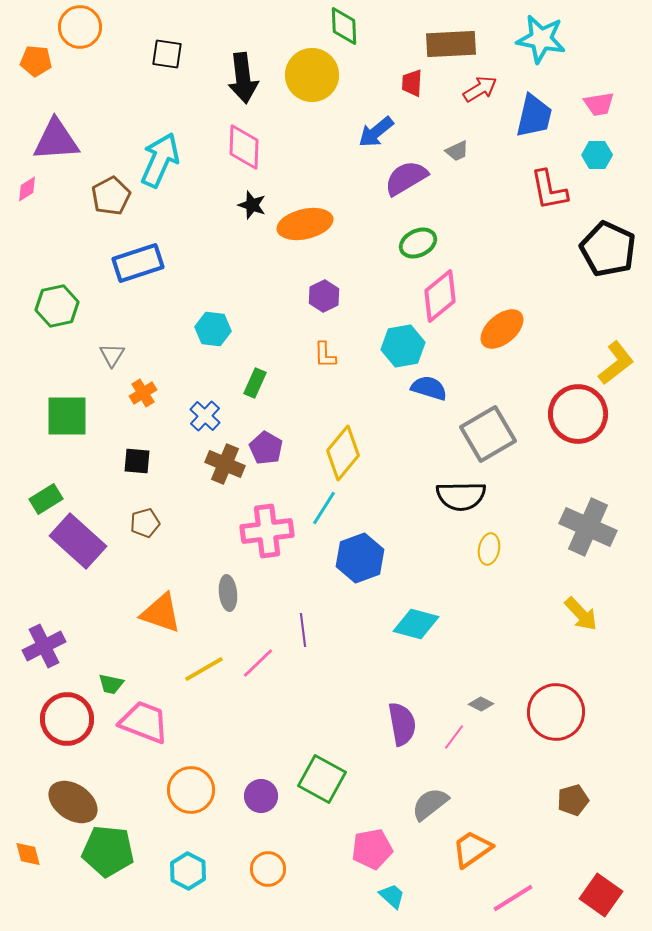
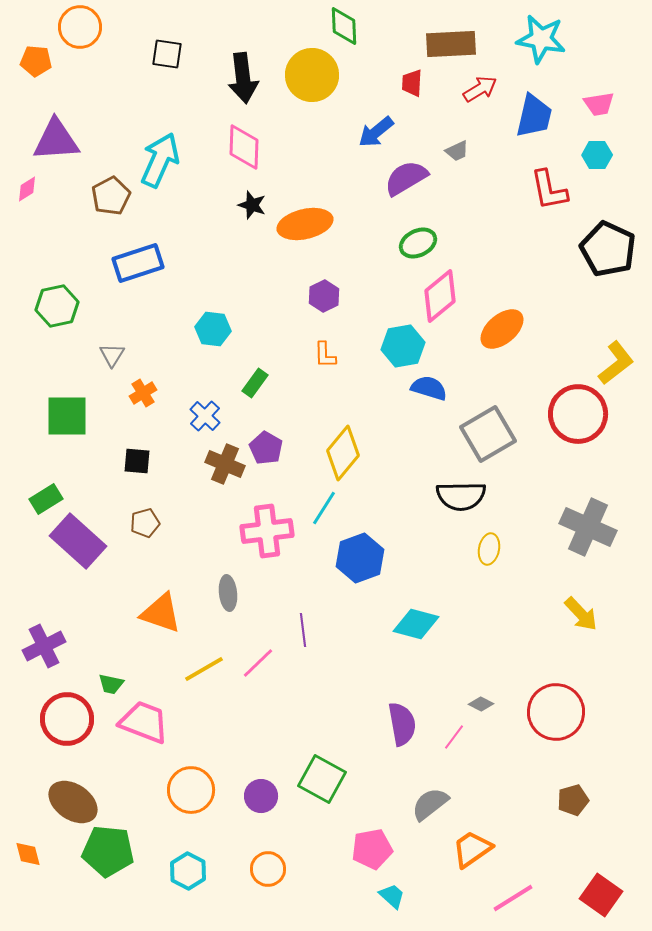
green rectangle at (255, 383): rotated 12 degrees clockwise
